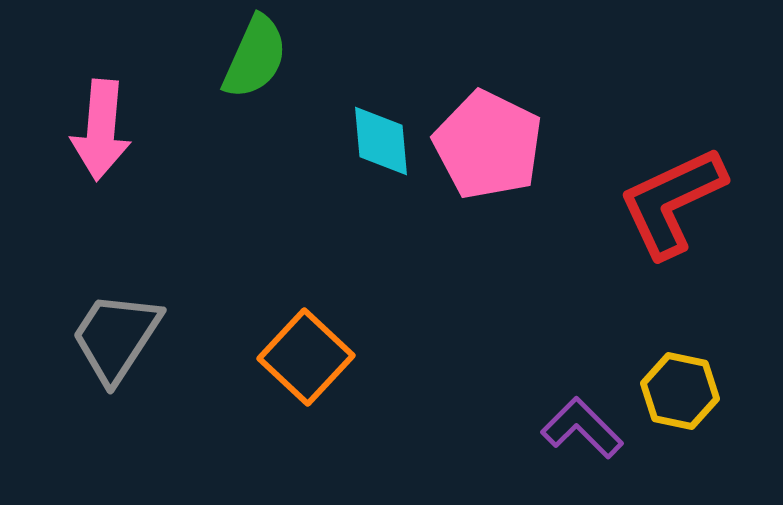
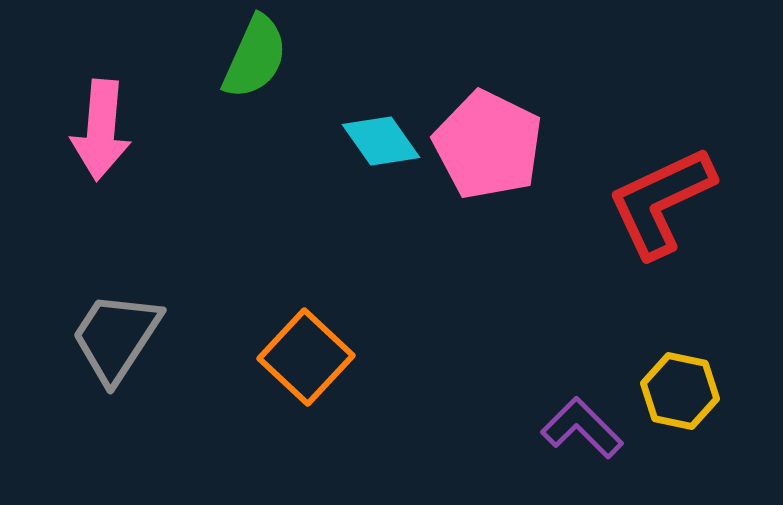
cyan diamond: rotated 30 degrees counterclockwise
red L-shape: moved 11 px left
